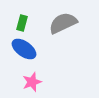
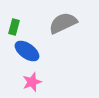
green rectangle: moved 8 px left, 4 px down
blue ellipse: moved 3 px right, 2 px down
